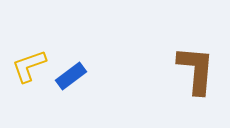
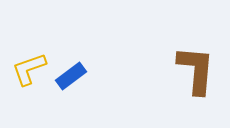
yellow L-shape: moved 3 px down
